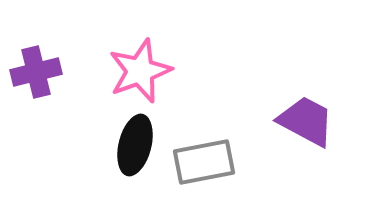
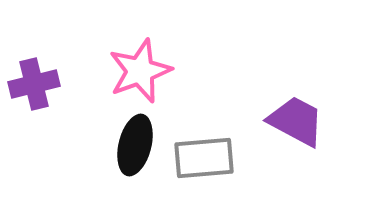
purple cross: moved 2 px left, 12 px down
purple trapezoid: moved 10 px left
gray rectangle: moved 4 px up; rotated 6 degrees clockwise
